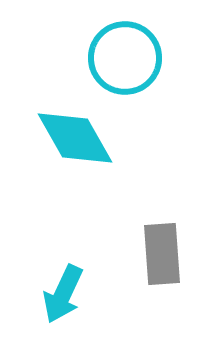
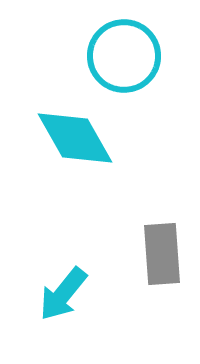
cyan circle: moved 1 px left, 2 px up
cyan arrow: rotated 14 degrees clockwise
